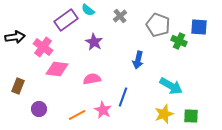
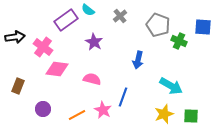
blue square: moved 4 px right
pink semicircle: rotated 24 degrees clockwise
purple circle: moved 4 px right
